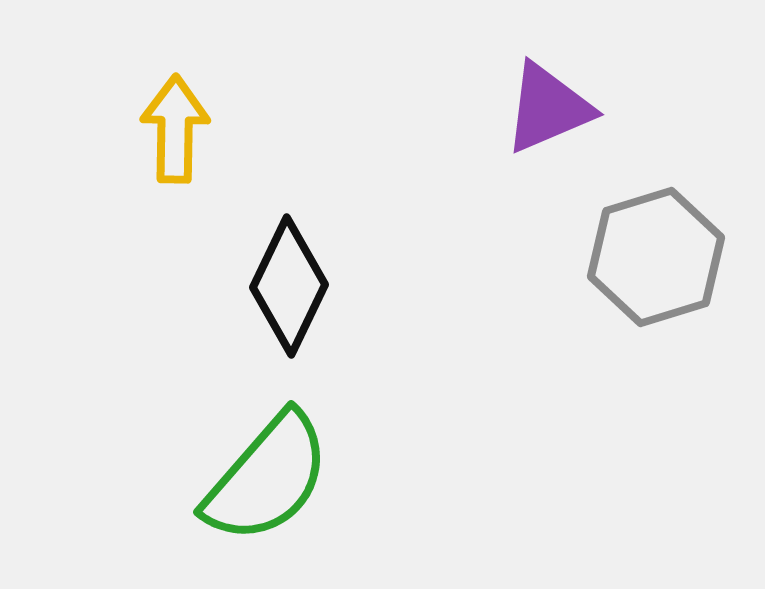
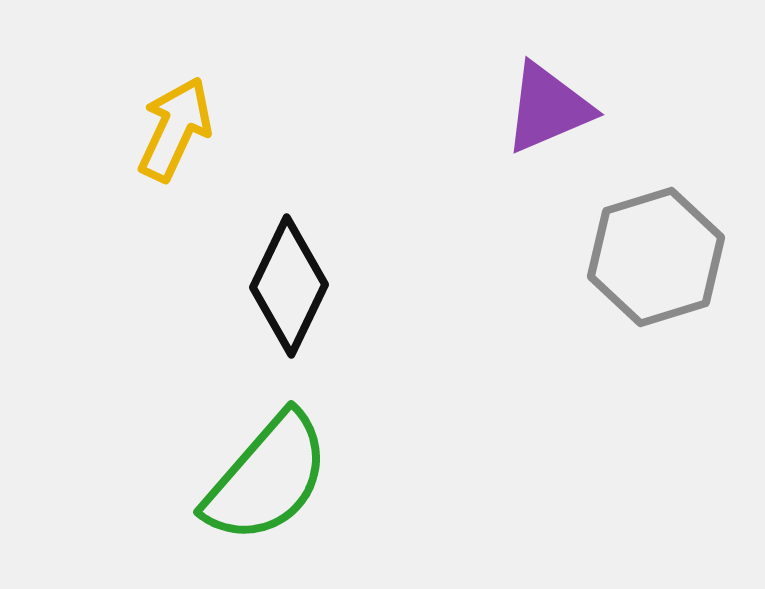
yellow arrow: rotated 24 degrees clockwise
